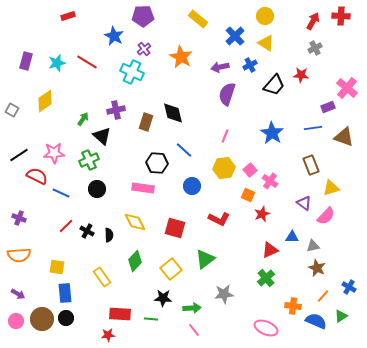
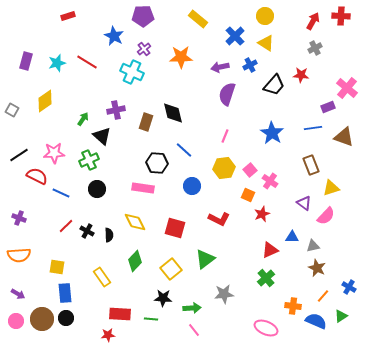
orange star at (181, 57): rotated 30 degrees counterclockwise
